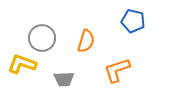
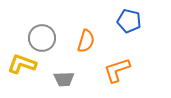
blue pentagon: moved 4 px left
